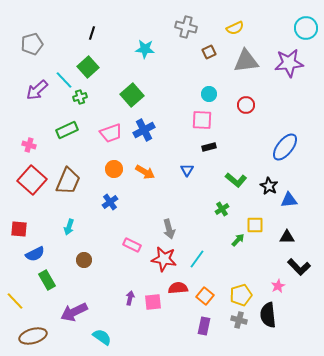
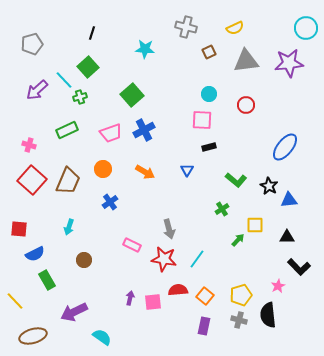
orange circle at (114, 169): moved 11 px left
red semicircle at (178, 288): moved 2 px down
